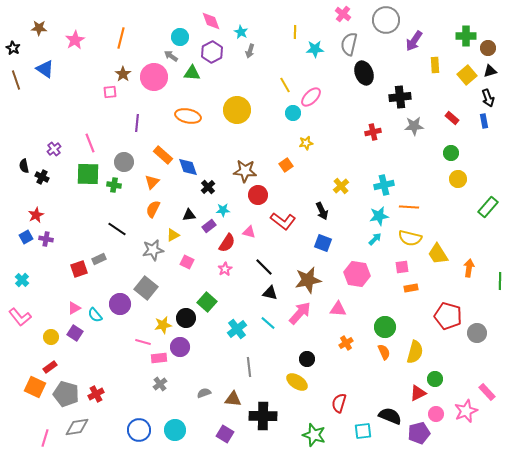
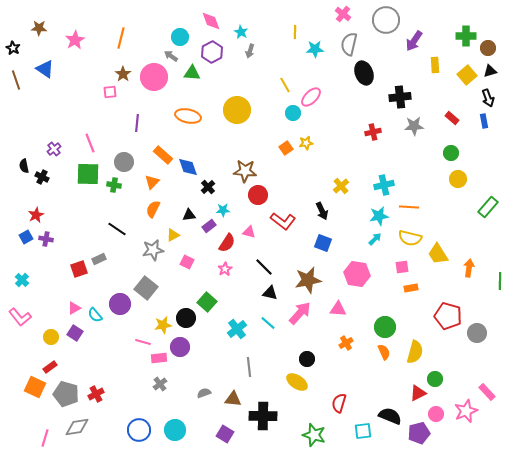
orange square at (286, 165): moved 17 px up
